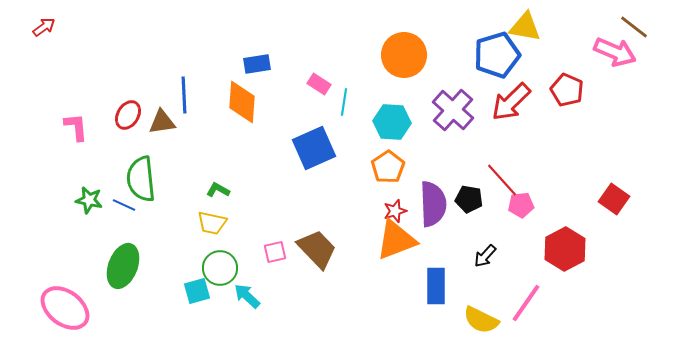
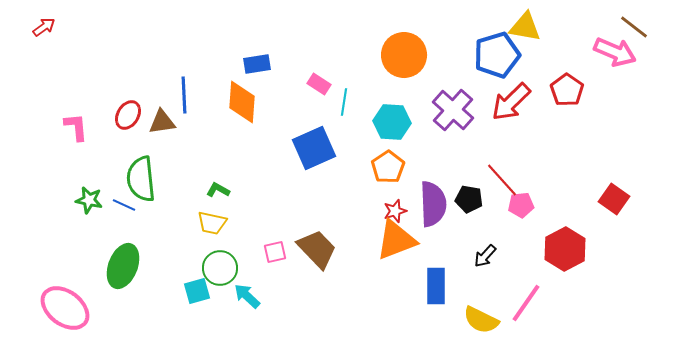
red pentagon at (567, 90): rotated 12 degrees clockwise
